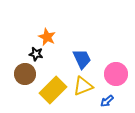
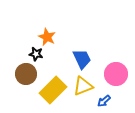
brown circle: moved 1 px right
blue arrow: moved 3 px left
